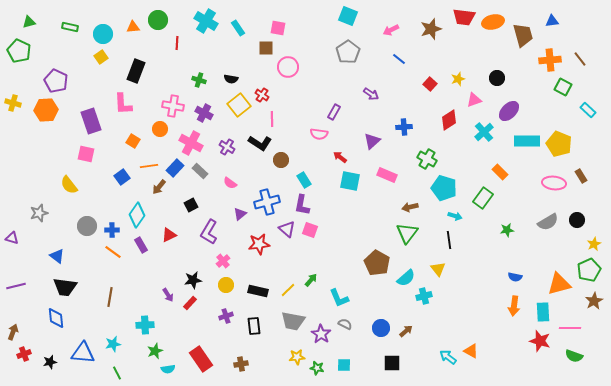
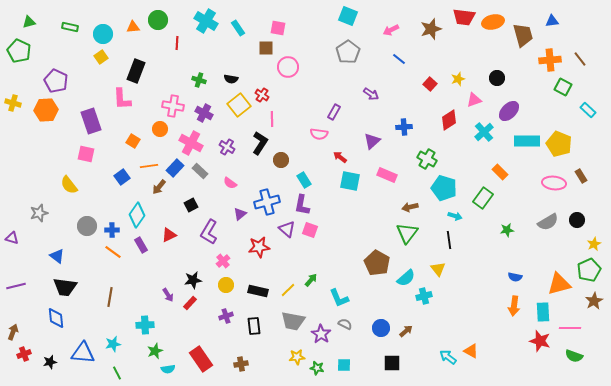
pink L-shape at (123, 104): moved 1 px left, 5 px up
black L-shape at (260, 143): rotated 90 degrees counterclockwise
red star at (259, 244): moved 3 px down
